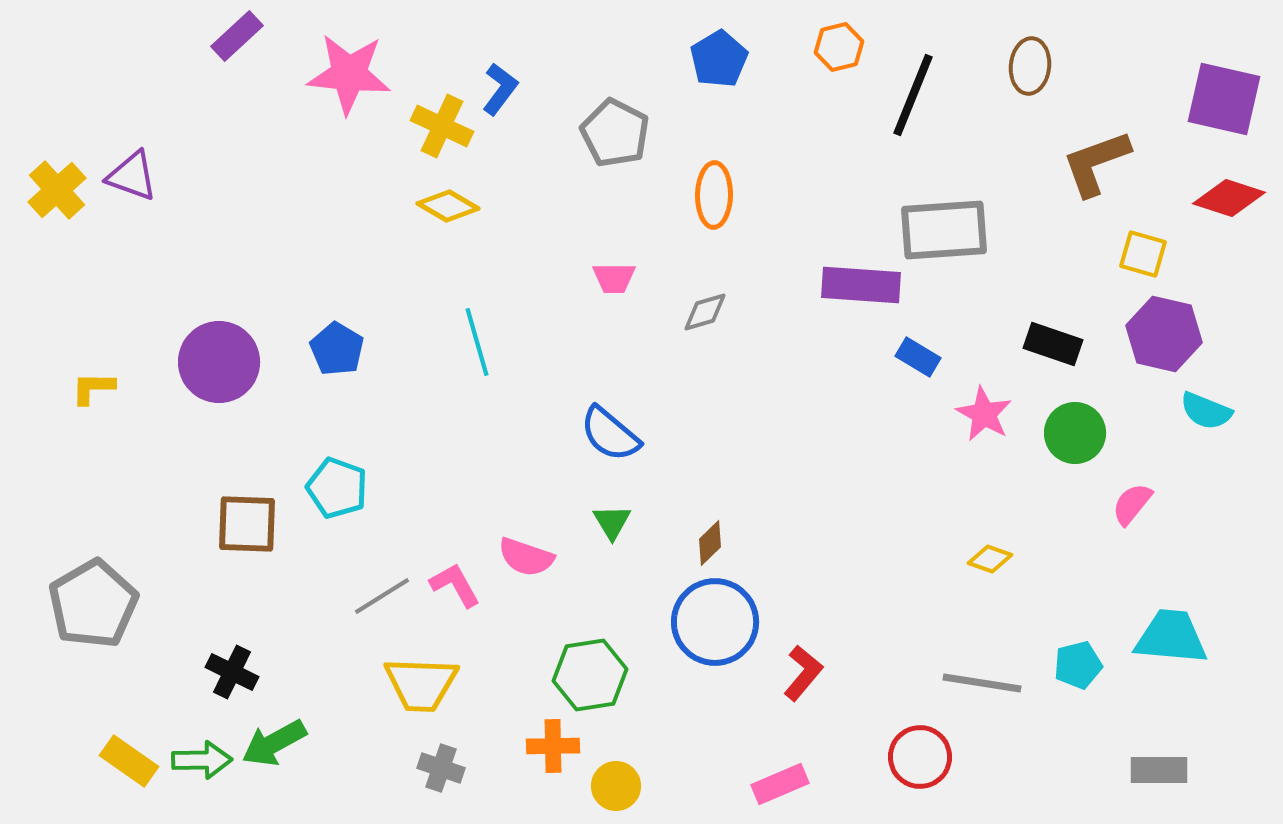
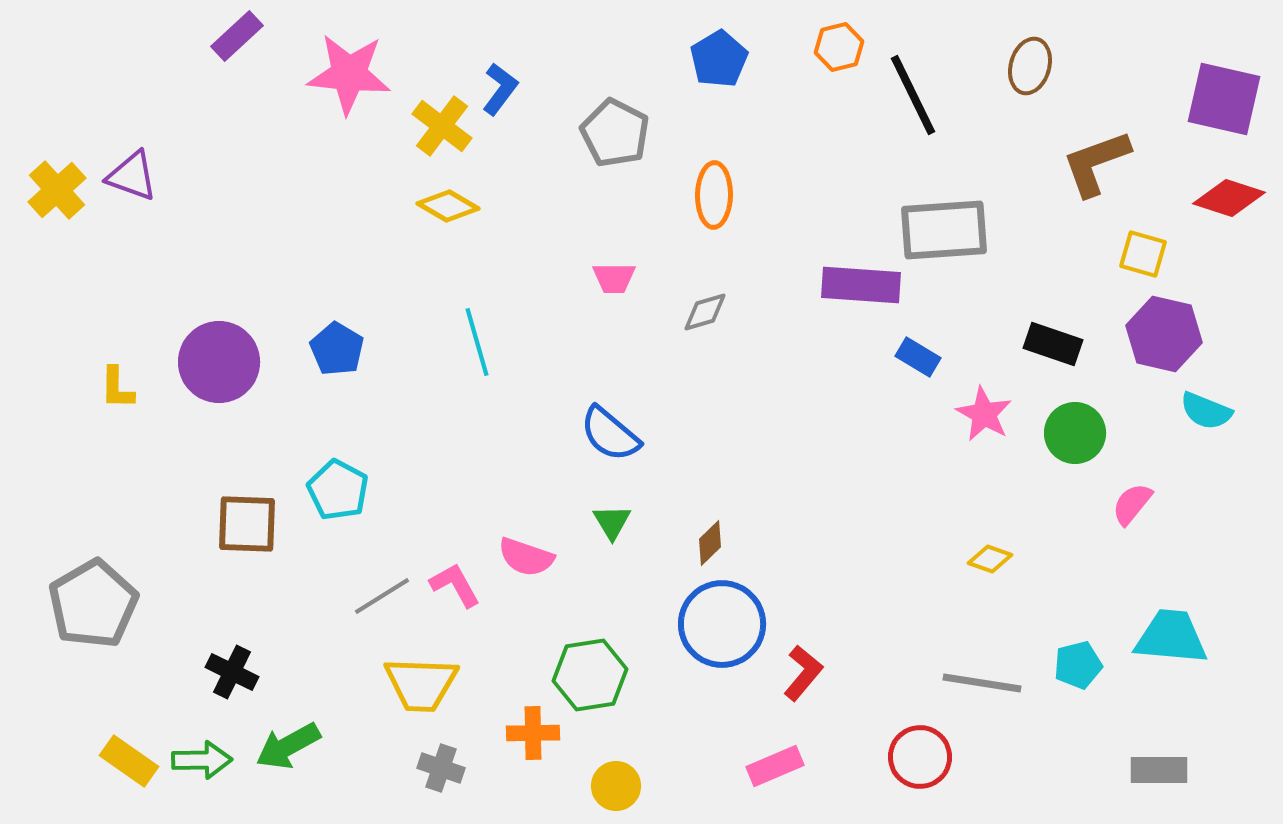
brown ellipse at (1030, 66): rotated 10 degrees clockwise
black line at (913, 95): rotated 48 degrees counterclockwise
yellow cross at (442, 126): rotated 12 degrees clockwise
yellow L-shape at (93, 388): moved 24 px right; rotated 90 degrees counterclockwise
cyan pentagon at (337, 488): moved 1 px right, 2 px down; rotated 8 degrees clockwise
blue circle at (715, 622): moved 7 px right, 2 px down
green arrow at (274, 743): moved 14 px right, 3 px down
orange cross at (553, 746): moved 20 px left, 13 px up
pink rectangle at (780, 784): moved 5 px left, 18 px up
